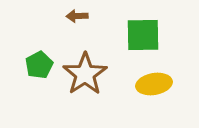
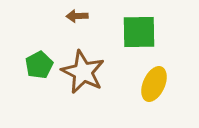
green square: moved 4 px left, 3 px up
brown star: moved 2 px left, 2 px up; rotated 12 degrees counterclockwise
yellow ellipse: rotated 56 degrees counterclockwise
